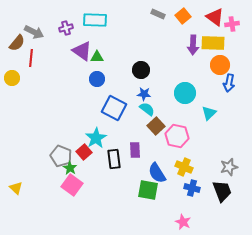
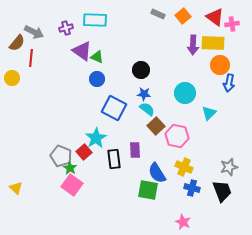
green triangle: rotated 24 degrees clockwise
